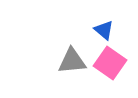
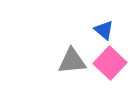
pink square: rotated 8 degrees clockwise
